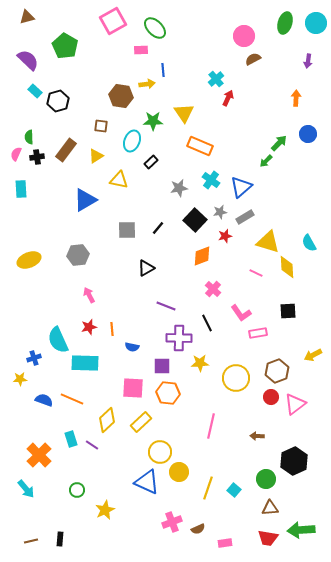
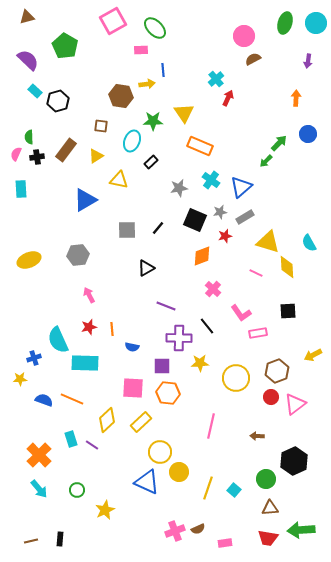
black square at (195, 220): rotated 20 degrees counterclockwise
black line at (207, 323): moved 3 px down; rotated 12 degrees counterclockwise
cyan arrow at (26, 489): moved 13 px right
pink cross at (172, 522): moved 3 px right, 9 px down
